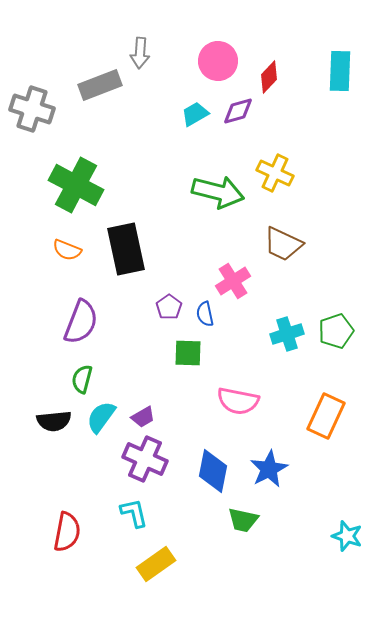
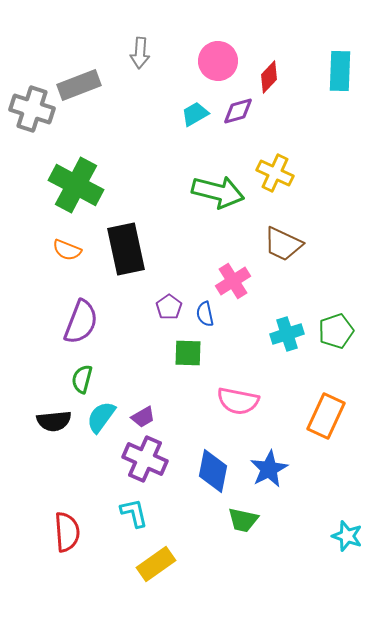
gray rectangle: moved 21 px left
red semicircle: rotated 15 degrees counterclockwise
